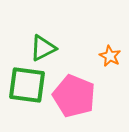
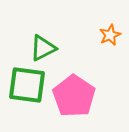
orange star: moved 21 px up; rotated 20 degrees clockwise
pink pentagon: rotated 12 degrees clockwise
